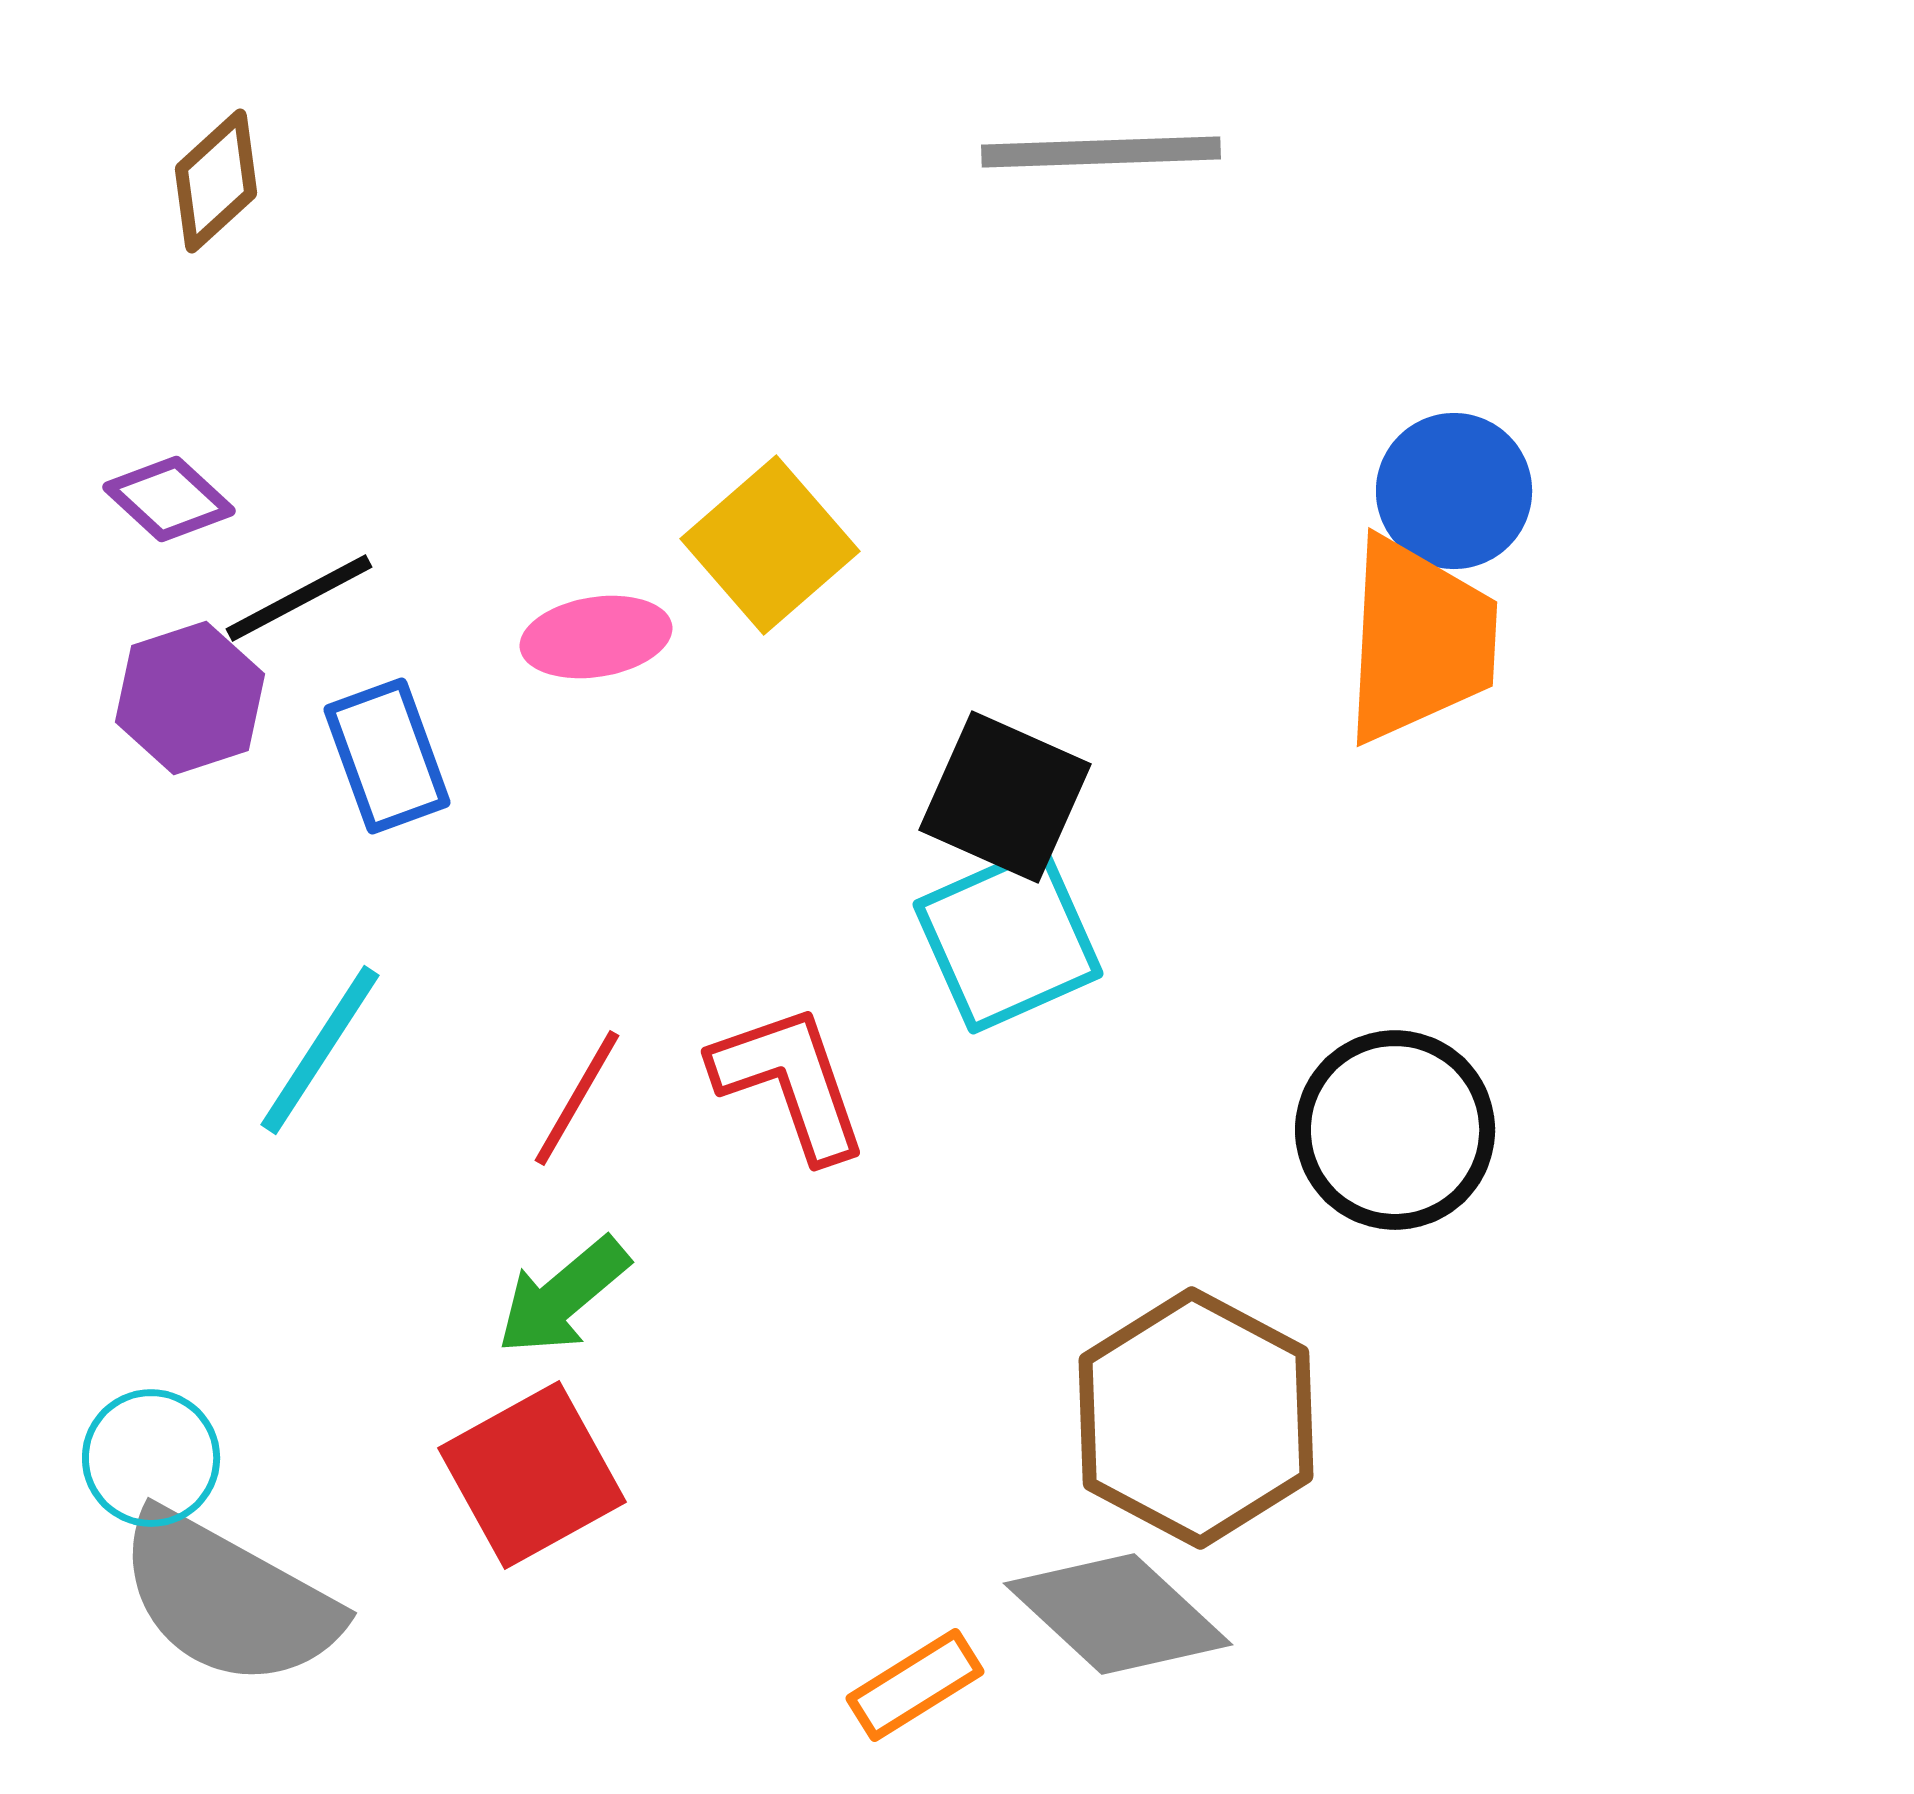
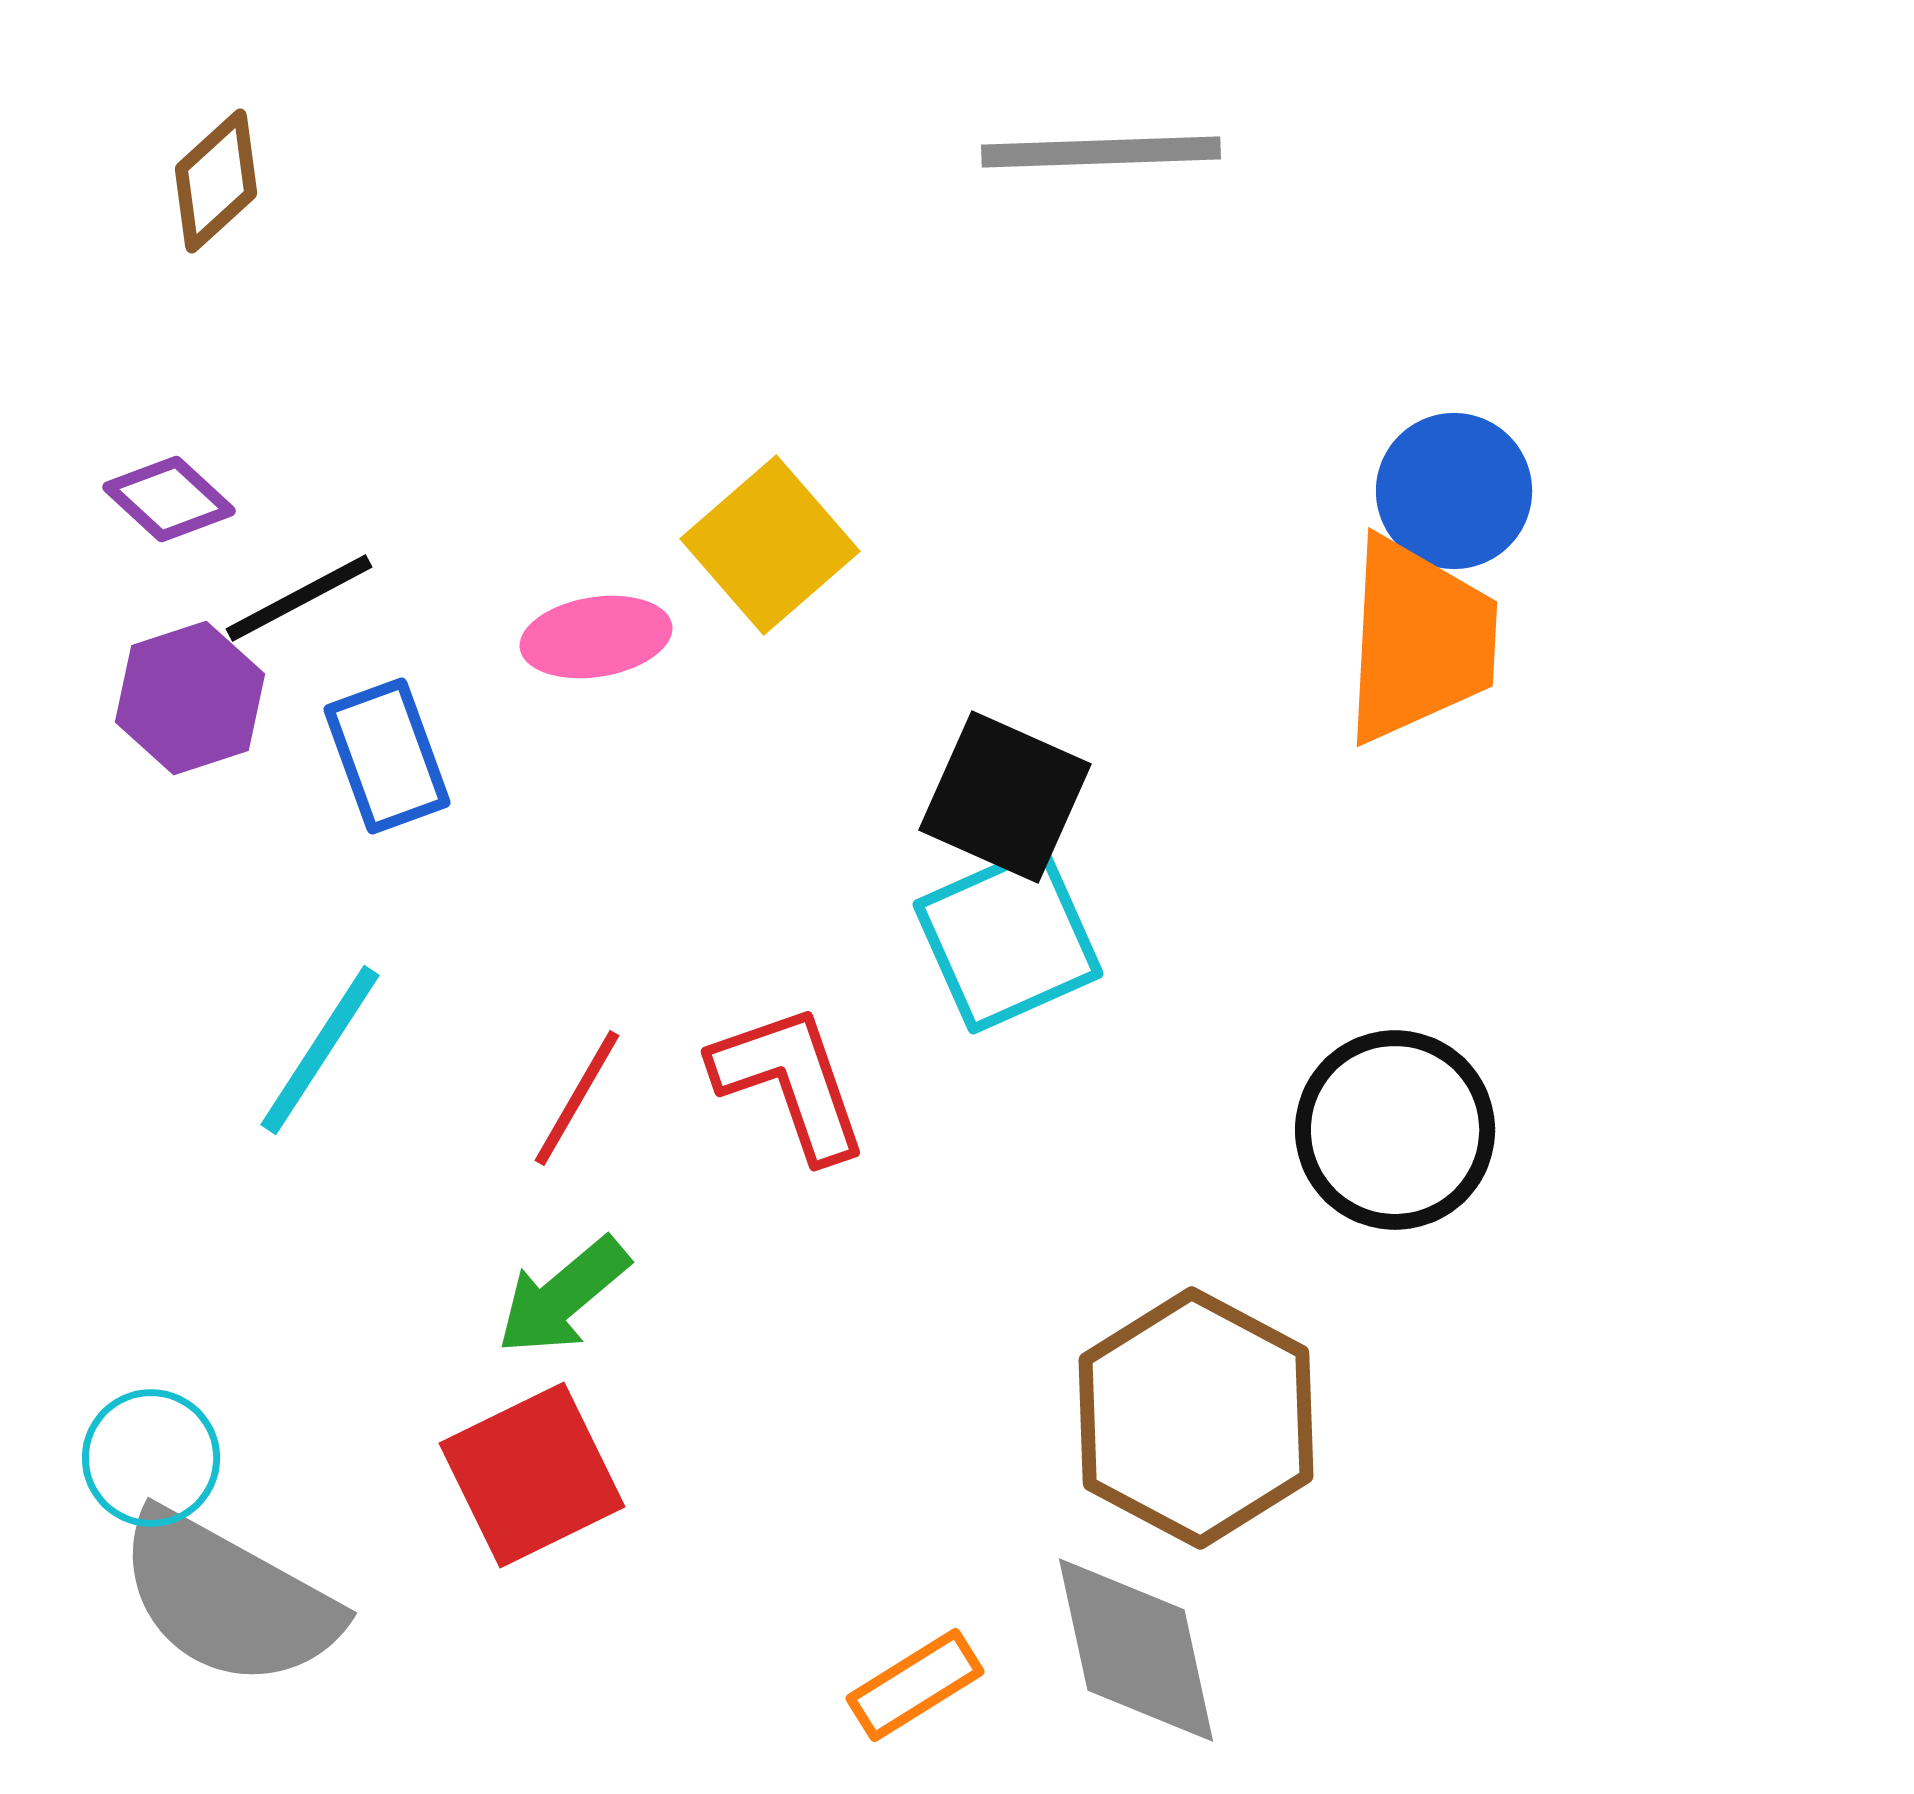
red square: rotated 3 degrees clockwise
gray diamond: moved 18 px right, 36 px down; rotated 35 degrees clockwise
